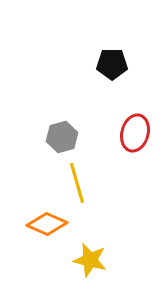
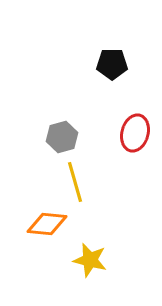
yellow line: moved 2 px left, 1 px up
orange diamond: rotated 18 degrees counterclockwise
